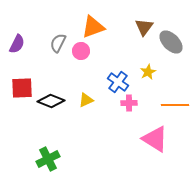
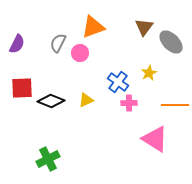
pink circle: moved 1 px left, 2 px down
yellow star: moved 1 px right, 1 px down
